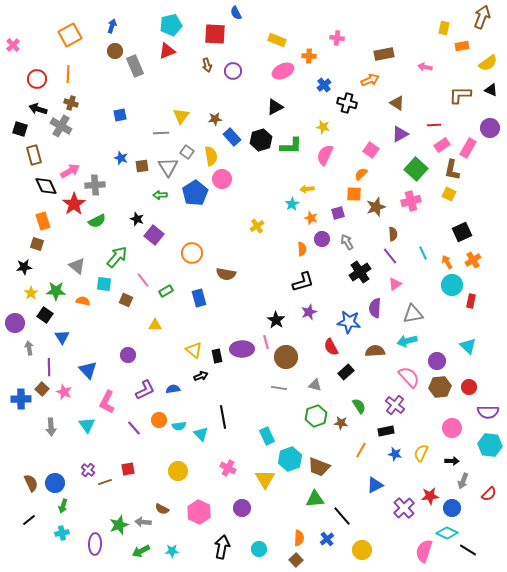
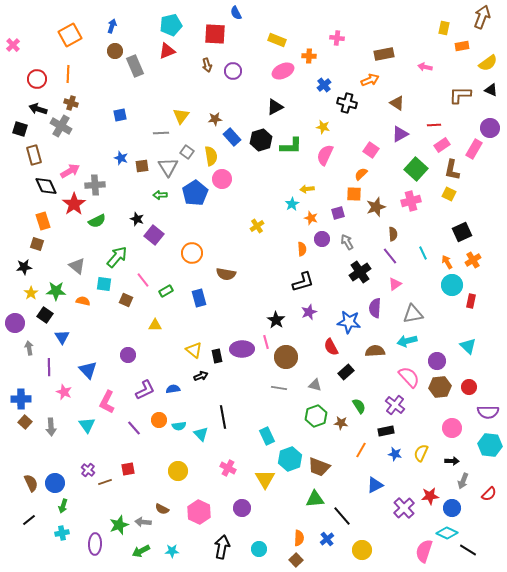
pink rectangle at (468, 148): moved 6 px right, 1 px down
brown square at (42, 389): moved 17 px left, 33 px down
